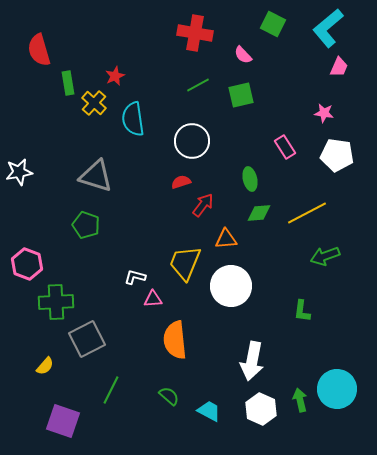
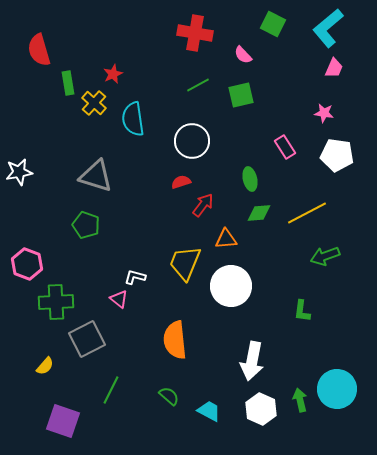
pink trapezoid at (339, 67): moved 5 px left, 1 px down
red star at (115, 76): moved 2 px left, 2 px up
pink triangle at (153, 299): moved 34 px left; rotated 42 degrees clockwise
